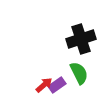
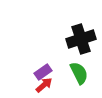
purple rectangle: moved 14 px left, 13 px up
